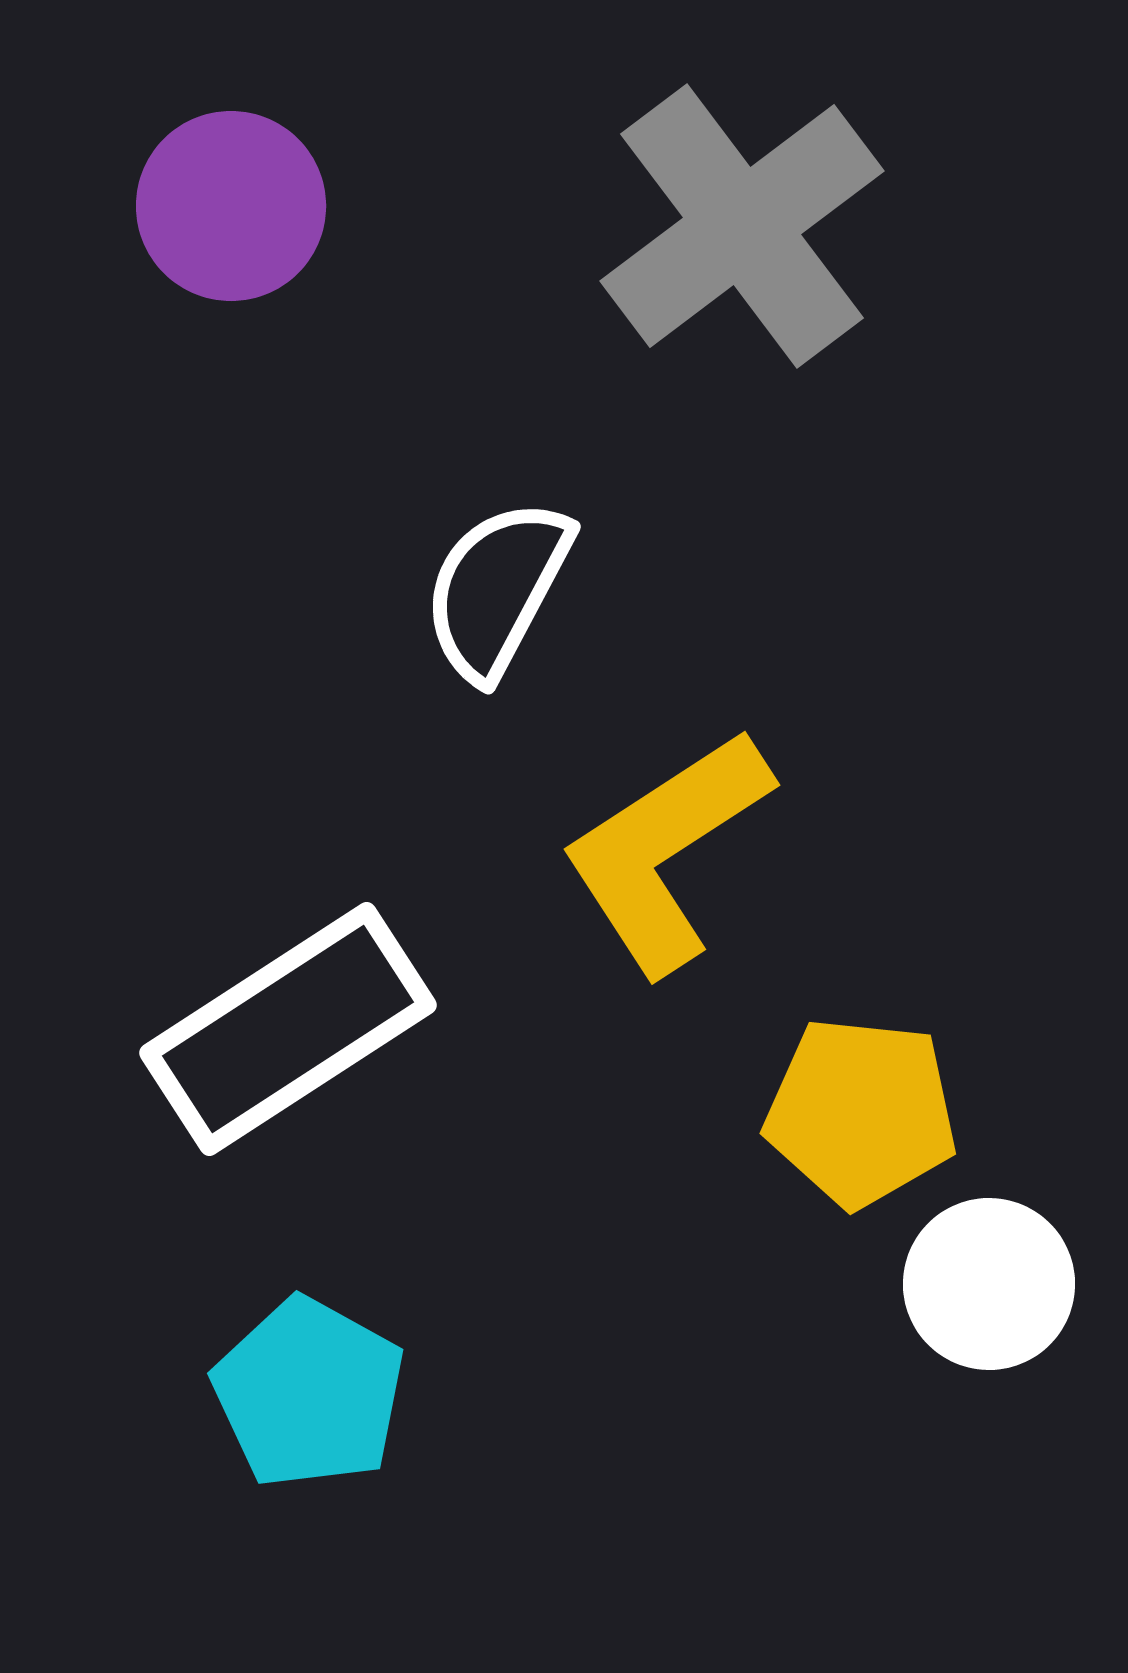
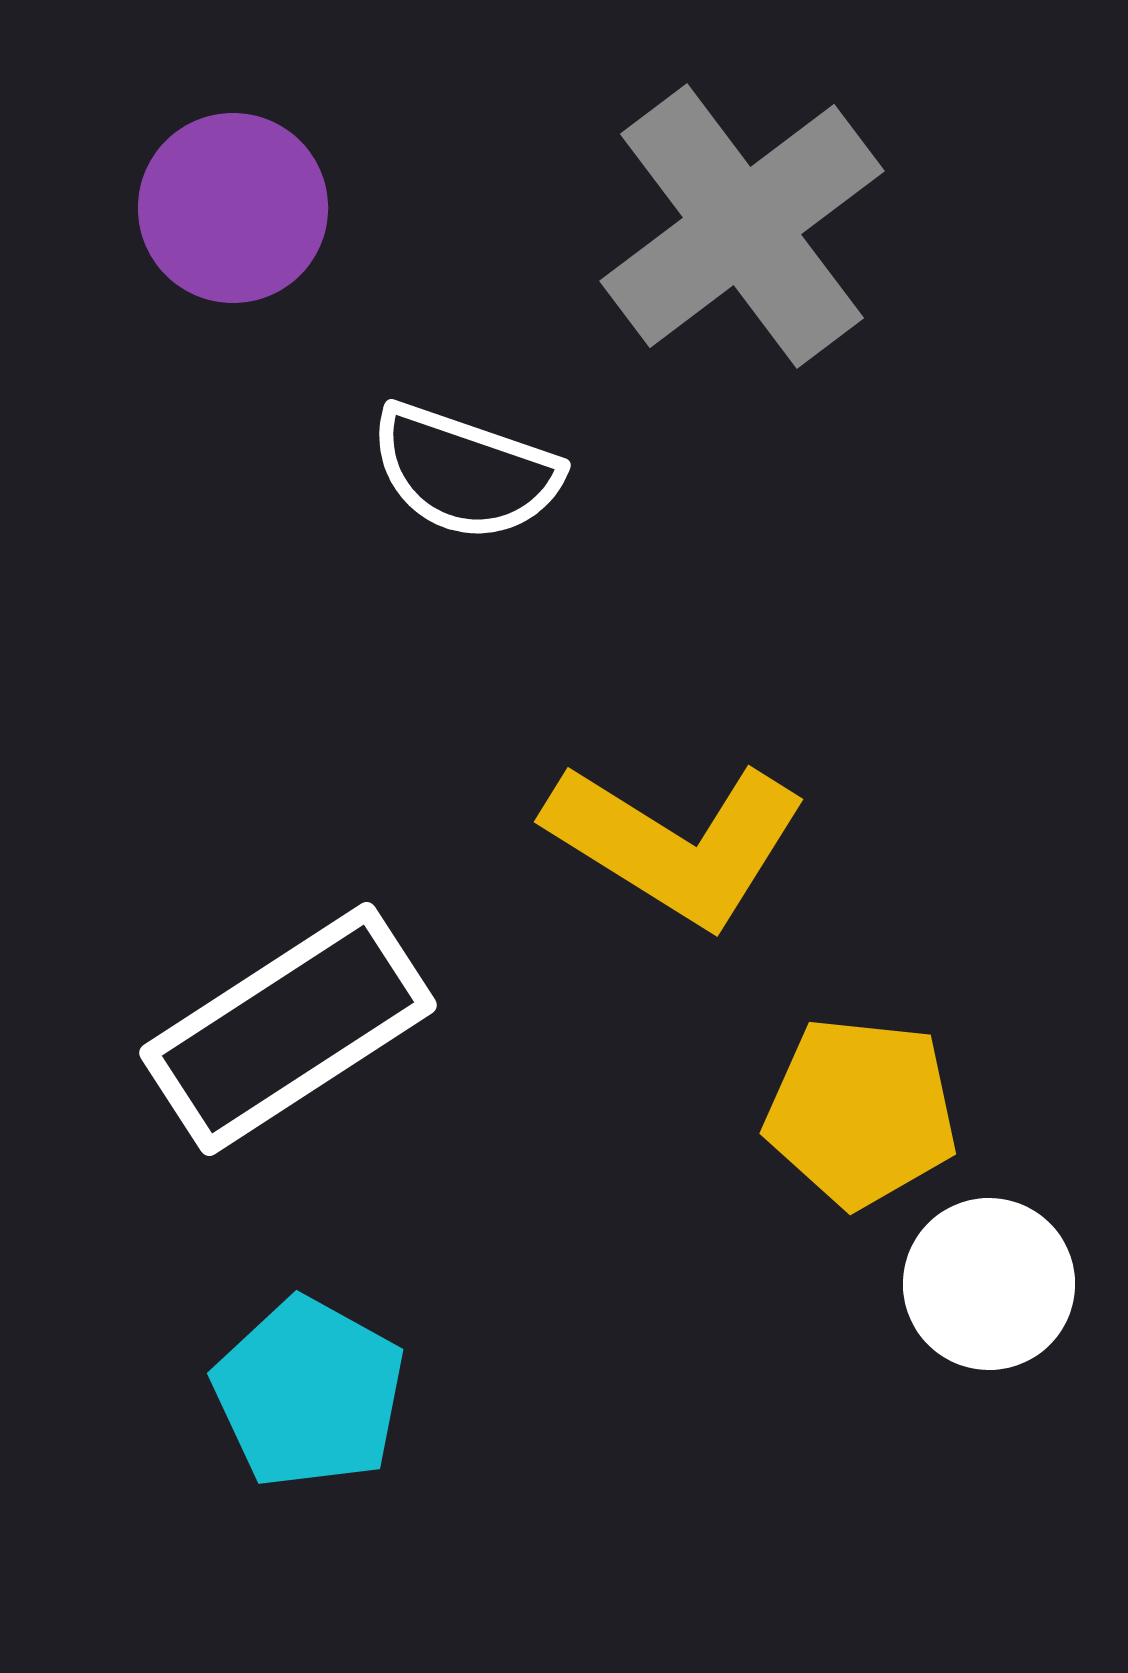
purple circle: moved 2 px right, 2 px down
white semicircle: moved 32 px left, 117 px up; rotated 99 degrees counterclockwise
yellow L-shape: moved 10 px right, 8 px up; rotated 115 degrees counterclockwise
